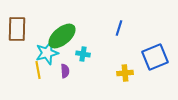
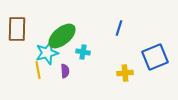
cyan cross: moved 2 px up
